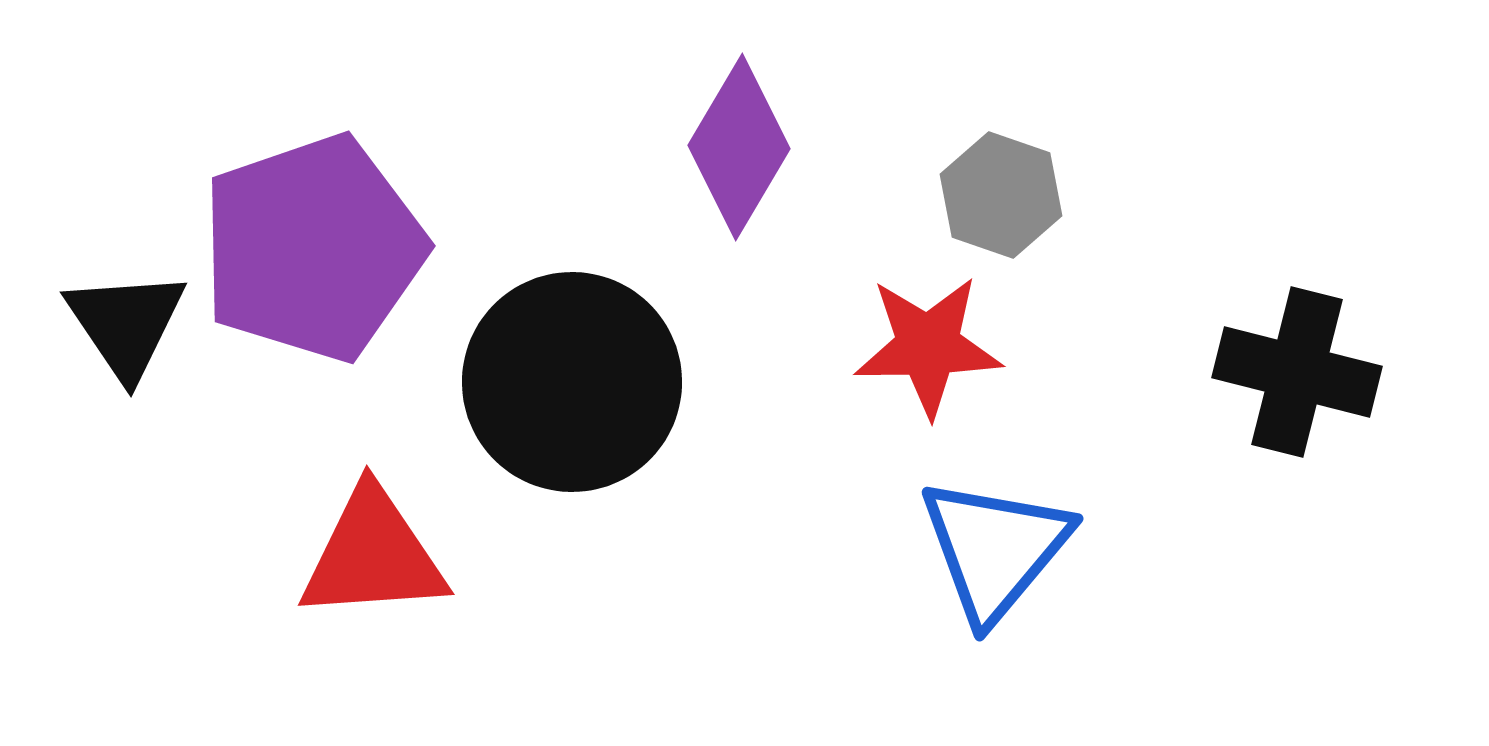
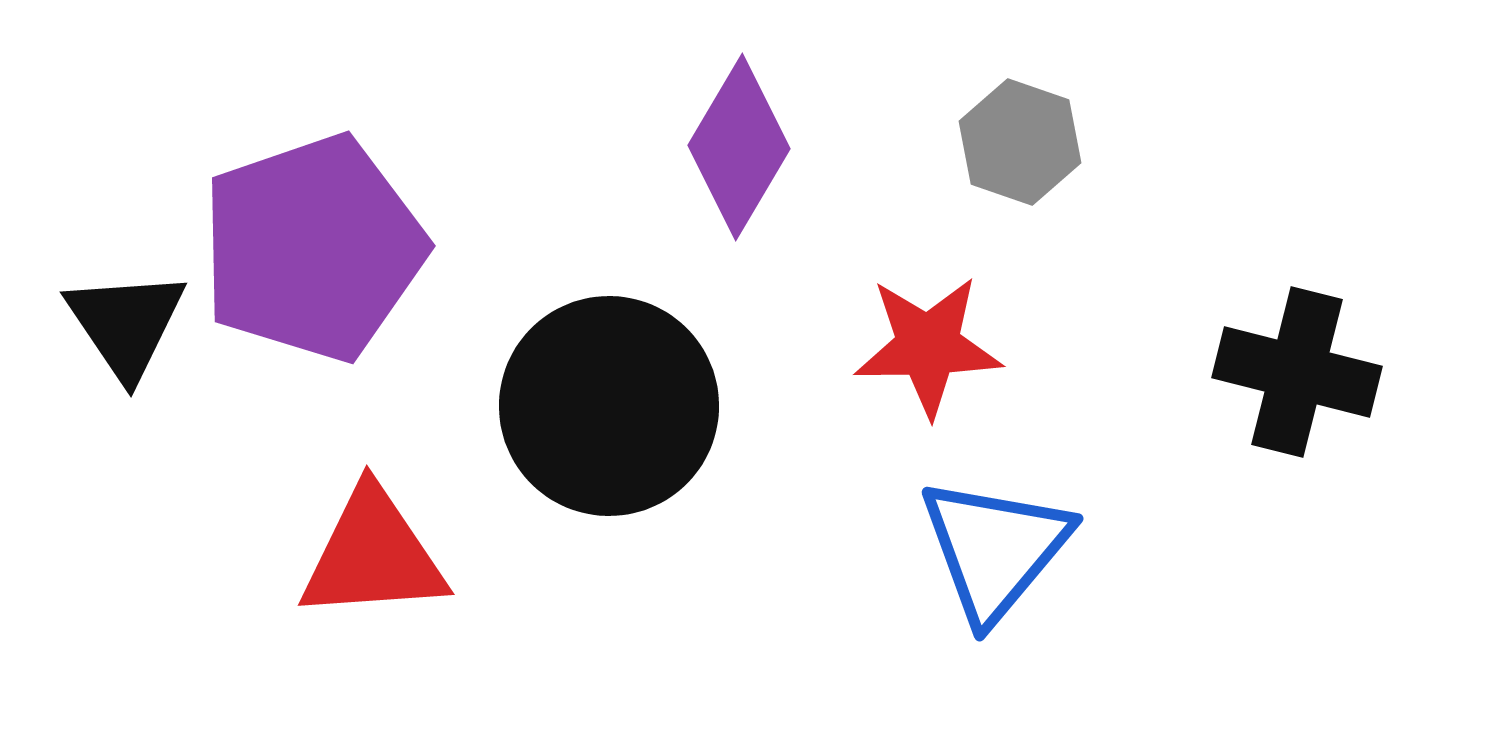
gray hexagon: moved 19 px right, 53 px up
black circle: moved 37 px right, 24 px down
